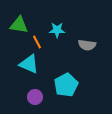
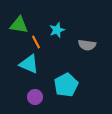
cyan star: rotated 21 degrees counterclockwise
orange line: moved 1 px left
